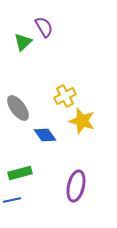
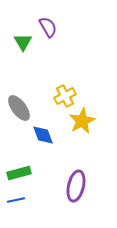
purple semicircle: moved 4 px right
green triangle: rotated 18 degrees counterclockwise
gray ellipse: moved 1 px right
yellow star: rotated 28 degrees clockwise
blue diamond: moved 2 px left; rotated 15 degrees clockwise
green rectangle: moved 1 px left
blue line: moved 4 px right
